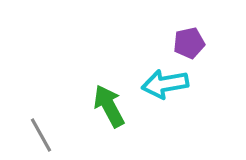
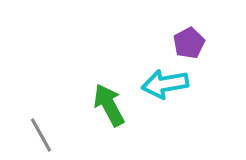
purple pentagon: rotated 16 degrees counterclockwise
green arrow: moved 1 px up
